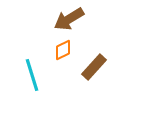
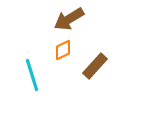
brown rectangle: moved 1 px right, 1 px up
